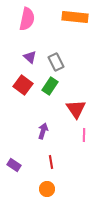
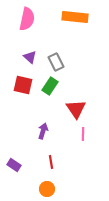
red square: rotated 24 degrees counterclockwise
pink line: moved 1 px left, 1 px up
